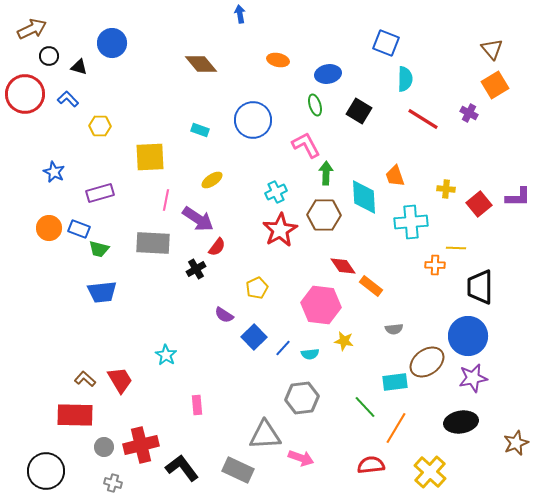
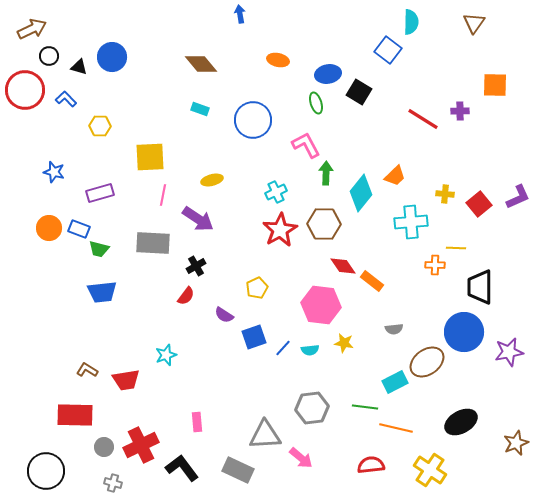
blue circle at (112, 43): moved 14 px down
blue square at (386, 43): moved 2 px right, 7 px down; rotated 16 degrees clockwise
brown triangle at (492, 49): moved 18 px left, 26 px up; rotated 15 degrees clockwise
cyan semicircle at (405, 79): moved 6 px right, 57 px up
orange square at (495, 85): rotated 32 degrees clockwise
red circle at (25, 94): moved 4 px up
blue L-shape at (68, 99): moved 2 px left
green ellipse at (315, 105): moved 1 px right, 2 px up
black square at (359, 111): moved 19 px up
purple cross at (469, 113): moved 9 px left, 2 px up; rotated 30 degrees counterclockwise
cyan rectangle at (200, 130): moved 21 px up
blue star at (54, 172): rotated 10 degrees counterclockwise
orange trapezoid at (395, 176): rotated 115 degrees counterclockwise
yellow ellipse at (212, 180): rotated 20 degrees clockwise
yellow cross at (446, 189): moved 1 px left, 5 px down
cyan diamond at (364, 197): moved 3 px left, 4 px up; rotated 42 degrees clockwise
purple L-shape at (518, 197): rotated 24 degrees counterclockwise
pink line at (166, 200): moved 3 px left, 5 px up
brown hexagon at (324, 215): moved 9 px down
red semicircle at (217, 247): moved 31 px left, 49 px down
black cross at (196, 269): moved 3 px up
orange rectangle at (371, 286): moved 1 px right, 5 px up
blue circle at (468, 336): moved 4 px left, 4 px up
blue square at (254, 337): rotated 25 degrees clockwise
yellow star at (344, 341): moved 2 px down
cyan semicircle at (310, 354): moved 4 px up
cyan star at (166, 355): rotated 20 degrees clockwise
purple star at (473, 378): moved 36 px right, 26 px up
brown L-shape at (85, 379): moved 2 px right, 9 px up; rotated 10 degrees counterclockwise
red trapezoid at (120, 380): moved 6 px right; rotated 112 degrees clockwise
cyan rectangle at (395, 382): rotated 20 degrees counterclockwise
gray hexagon at (302, 398): moved 10 px right, 10 px down
pink rectangle at (197, 405): moved 17 px down
green line at (365, 407): rotated 40 degrees counterclockwise
black ellipse at (461, 422): rotated 20 degrees counterclockwise
orange line at (396, 428): rotated 72 degrees clockwise
red cross at (141, 445): rotated 12 degrees counterclockwise
pink arrow at (301, 458): rotated 20 degrees clockwise
yellow cross at (430, 472): moved 2 px up; rotated 8 degrees counterclockwise
